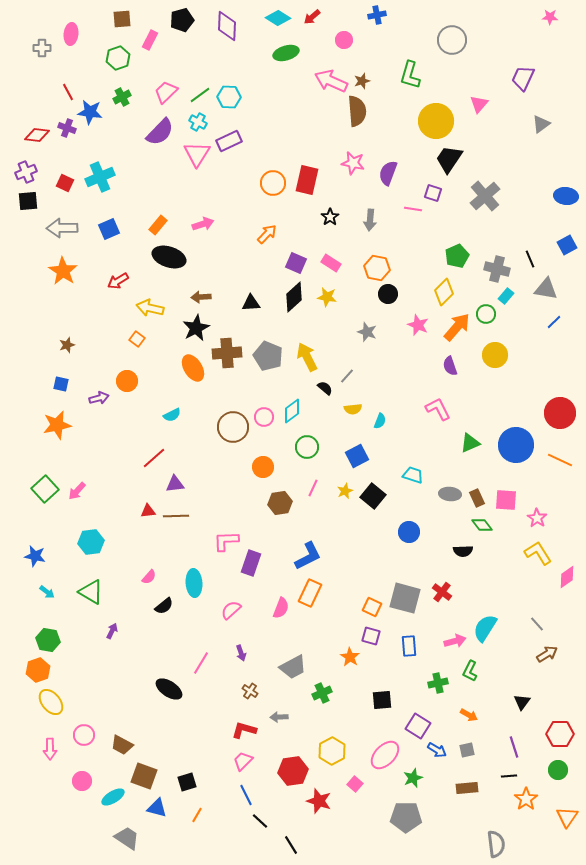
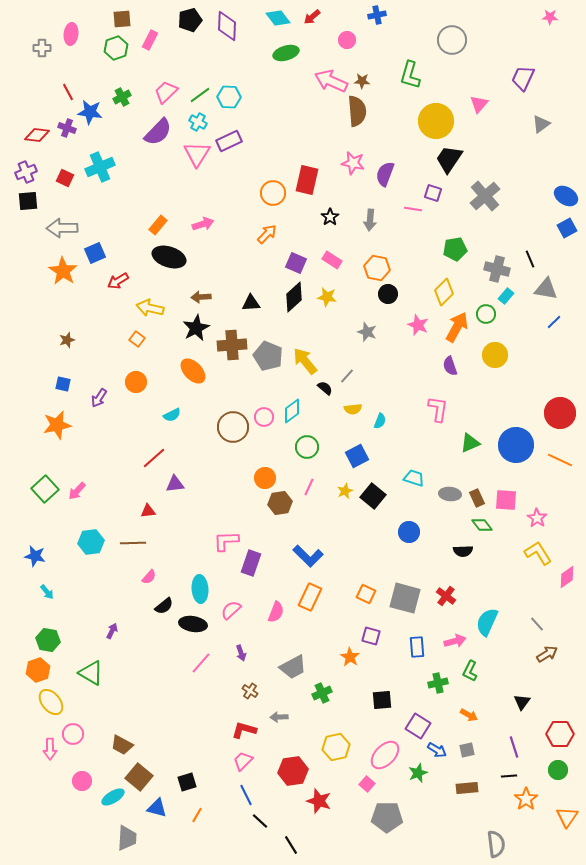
cyan diamond at (278, 18): rotated 20 degrees clockwise
black pentagon at (182, 20): moved 8 px right
pink circle at (344, 40): moved 3 px right
green hexagon at (118, 58): moved 2 px left, 10 px up
brown star at (362, 81): rotated 21 degrees clockwise
purple semicircle at (160, 132): moved 2 px left
purple semicircle at (388, 173): moved 3 px left, 1 px down
cyan cross at (100, 177): moved 10 px up
red square at (65, 183): moved 5 px up
orange circle at (273, 183): moved 10 px down
blue ellipse at (566, 196): rotated 25 degrees clockwise
blue square at (109, 229): moved 14 px left, 24 px down
blue square at (567, 245): moved 17 px up
green pentagon at (457, 256): moved 2 px left, 7 px up; rotated 15 degrees clockwise
pink rectangle at (331, 263): moved 1 px right, 3 px up
orange arrow at (457, 327): rotated 12 degrees counterclockwise
brown star at (67, 345): moved 5 px up
brown cross at (227, 353): moved 5 px right, 8 px up
yellow arrow at (307, 357): moved 2 px left, 4 px down; rotated 12 degrees counterclockwise
orange ellipse at (193, 368): moved 3 px down; rotated 12 degrees counterclockwise
orange circle at (127, 381): moved 9 px right, 1 px down
blue square at (61, 384): moved 2 px right
purple arrow at (99, 398): rotated 138 degrees clockwise
pink L-shape at (438, 409): rotated 36 degrees clockwise
orange circle at (263, 467): moved 2 px right, 11 px down
cyan trapezoid at (413, 475): moved 1 px right, 3 px down
pink line at (313, 488): moved 4 px left, 1 px up
brown line at (176, 516): moved 43 px left, 27 px down
blue L-shape at (308, 556): rotated 72 degrees clockwise
cyan ellipse at (194, 583): moved 6 px right, 6 px down
cyan arrow at (47, 592): rotated 14 degrees clockwise
green triangle at (91, 592): moved 81 px down
red cross at (442, 592): moved 4 px right, 4 px down
orange rectangle at (310, 593): moved 4 px down
orange square at (372, 607): moved 6 px left, 13 px up
pink semicircle at (281, 608): moved 5 px left, 4 px down
cyan semicircle at (485, 628): moved 2 px right, 6 px up; rotated 8 degrees counterclockwise
blue rectangle at (409, 646): moved 8 px right, 1 px down
pink line at (201, 663): rotated 10 degrees clockwise
black ellipse at (169, 689): moved 24 px right, 65 px up; rotated 24 degrees counterclockwise
pink circle at (84, 735): moved 11 px left, 1 px up
yellow hexagon at (332, 751): moved 4 px right, 4 px up; rotated 16 degrees clockwise
brown square at (144, 776): moved 5 px left, 1 px down; rotated 20 degrees clockwise
green star at (413, 778): moved 5 px right, 5 px up
pink square at (355, 784): moved 12 px right
gray pentagon at (406, 817): moved 19 px left
gray trapezoid at (127, 838): rotated 60 degrees clockwise
